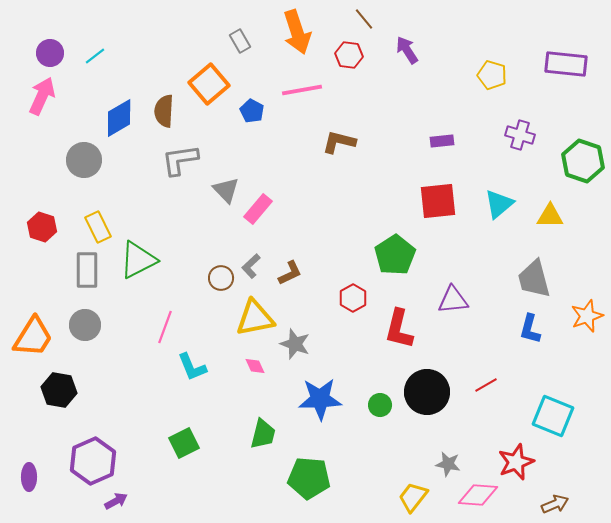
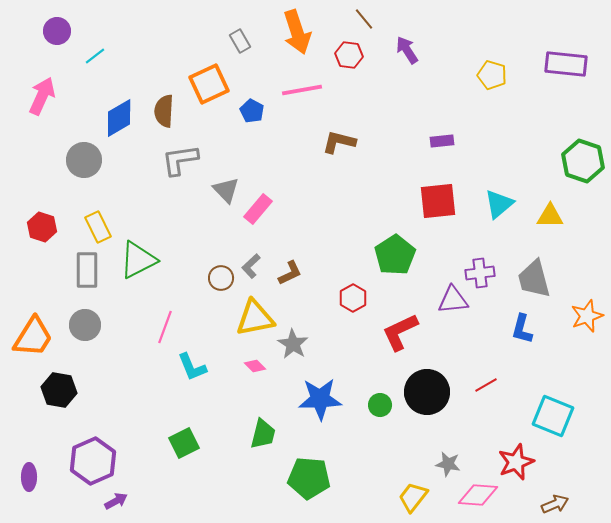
purple circle at (50, 53): moved 7 px right, 22 px up
orange square at (209, 84): rotated 15 degrees clockwise
purple cross at (520, 135): moved 40 px left, 138 px down; rotated 24 degrees counterclockwise
red L-shape at (399, 329): moved 1 px right, 3 px down; rotated 51 degrees clockwise
blue L-shape at (530, 329): moved 8 px left
gray star at (295, 344): moved 2 px left; rotated 12 degrees clockwise
pink diamond at (255, 366): rotated 20 degrees counterclockwise
